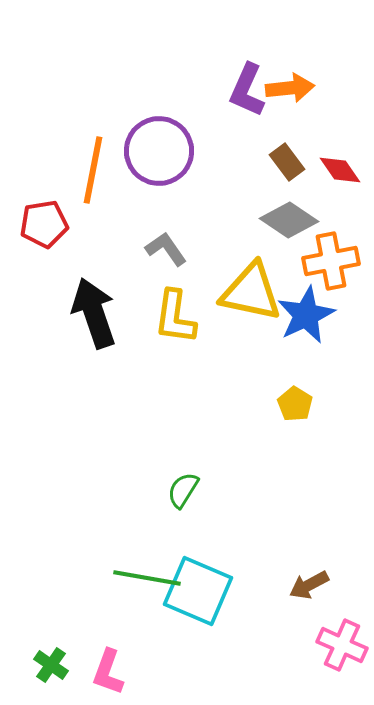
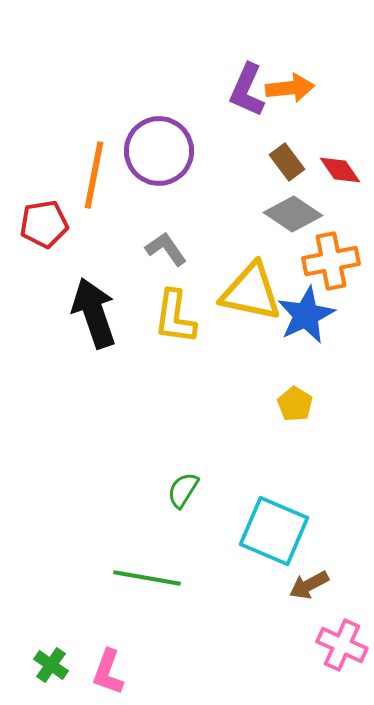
orange line: moved 1 px right, 5 px down
gray diamond: moved 4 px right, 6 px up
cyan square: moved 76 px right, 60 px up
